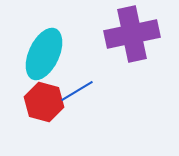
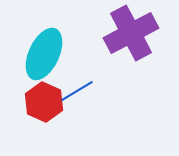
purple cross: moved 1 px left, 1 px up; rotated 16 degrees counterclockwise
red hexagon: rotated 9 degrees clockwise
